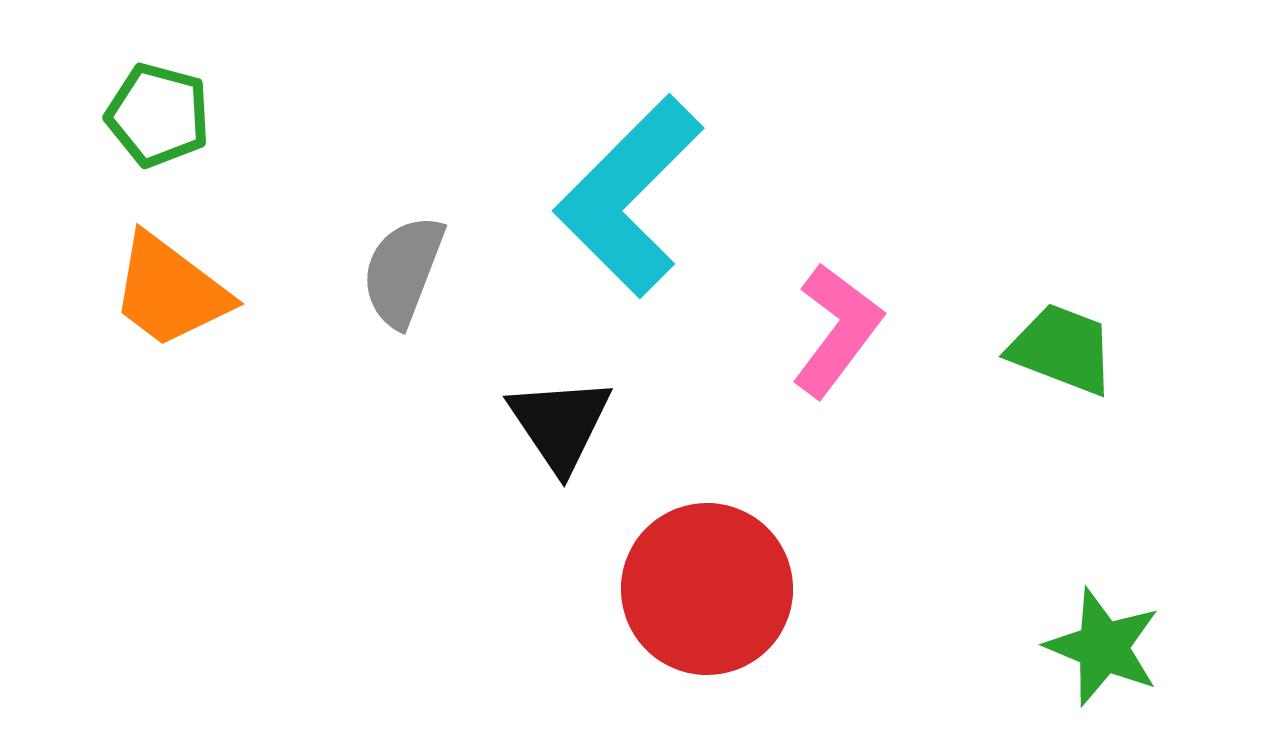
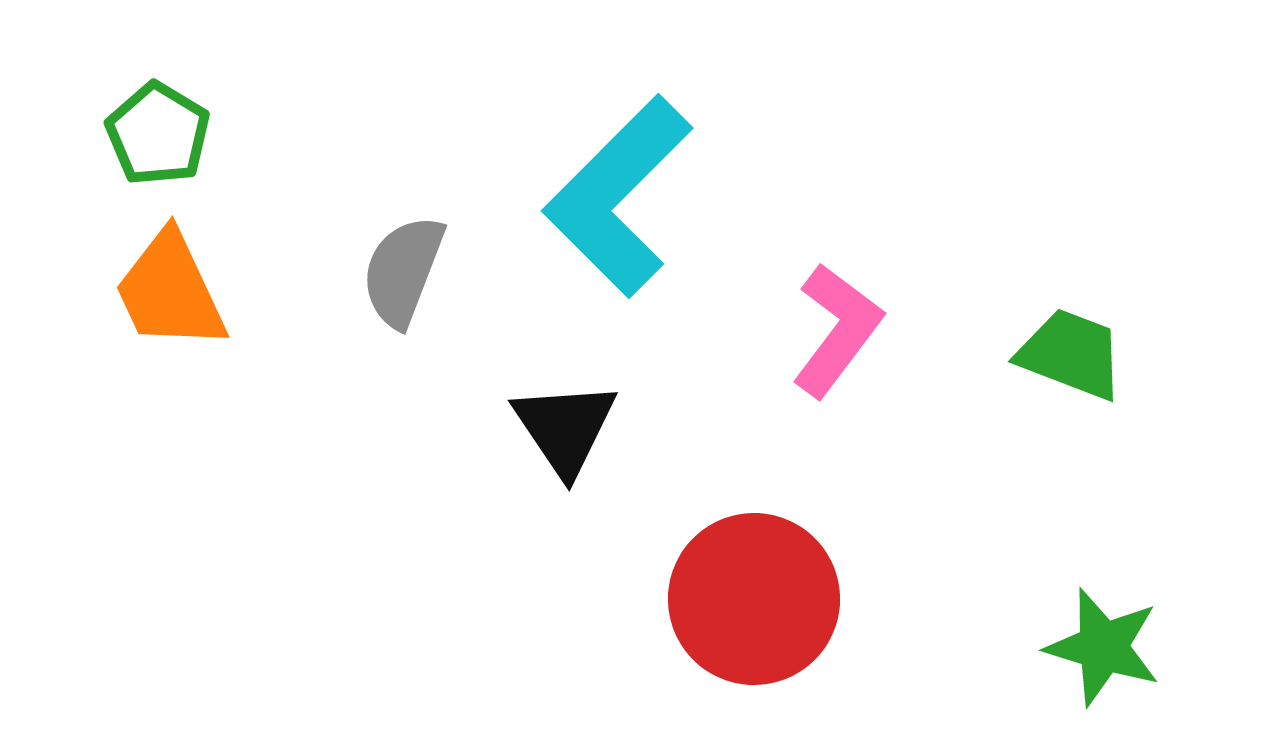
green pentagon: moved 19 px down; rotated 16 degrees clockwise
cyan L-shape: moved 11 px left
orange trapezoid: rotated 28 degrees clockwise
green trapezoid: moved 9 px right, 5 px down
black triangle: moved 5 px right, 4 px down
red circle: moved 47 px right, 10 px down
green star: rotated 5 degrees counterclockwise
